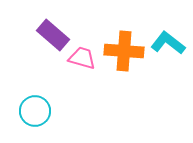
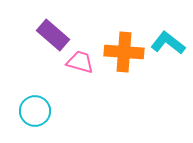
orange cross: moved 1 px down
pink trapezoid: moved 2 px left, 4 px down
